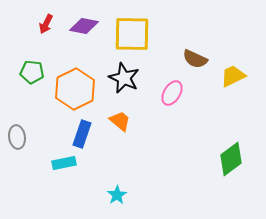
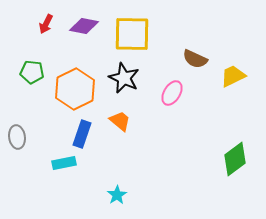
green diamond: moved 4 px right
